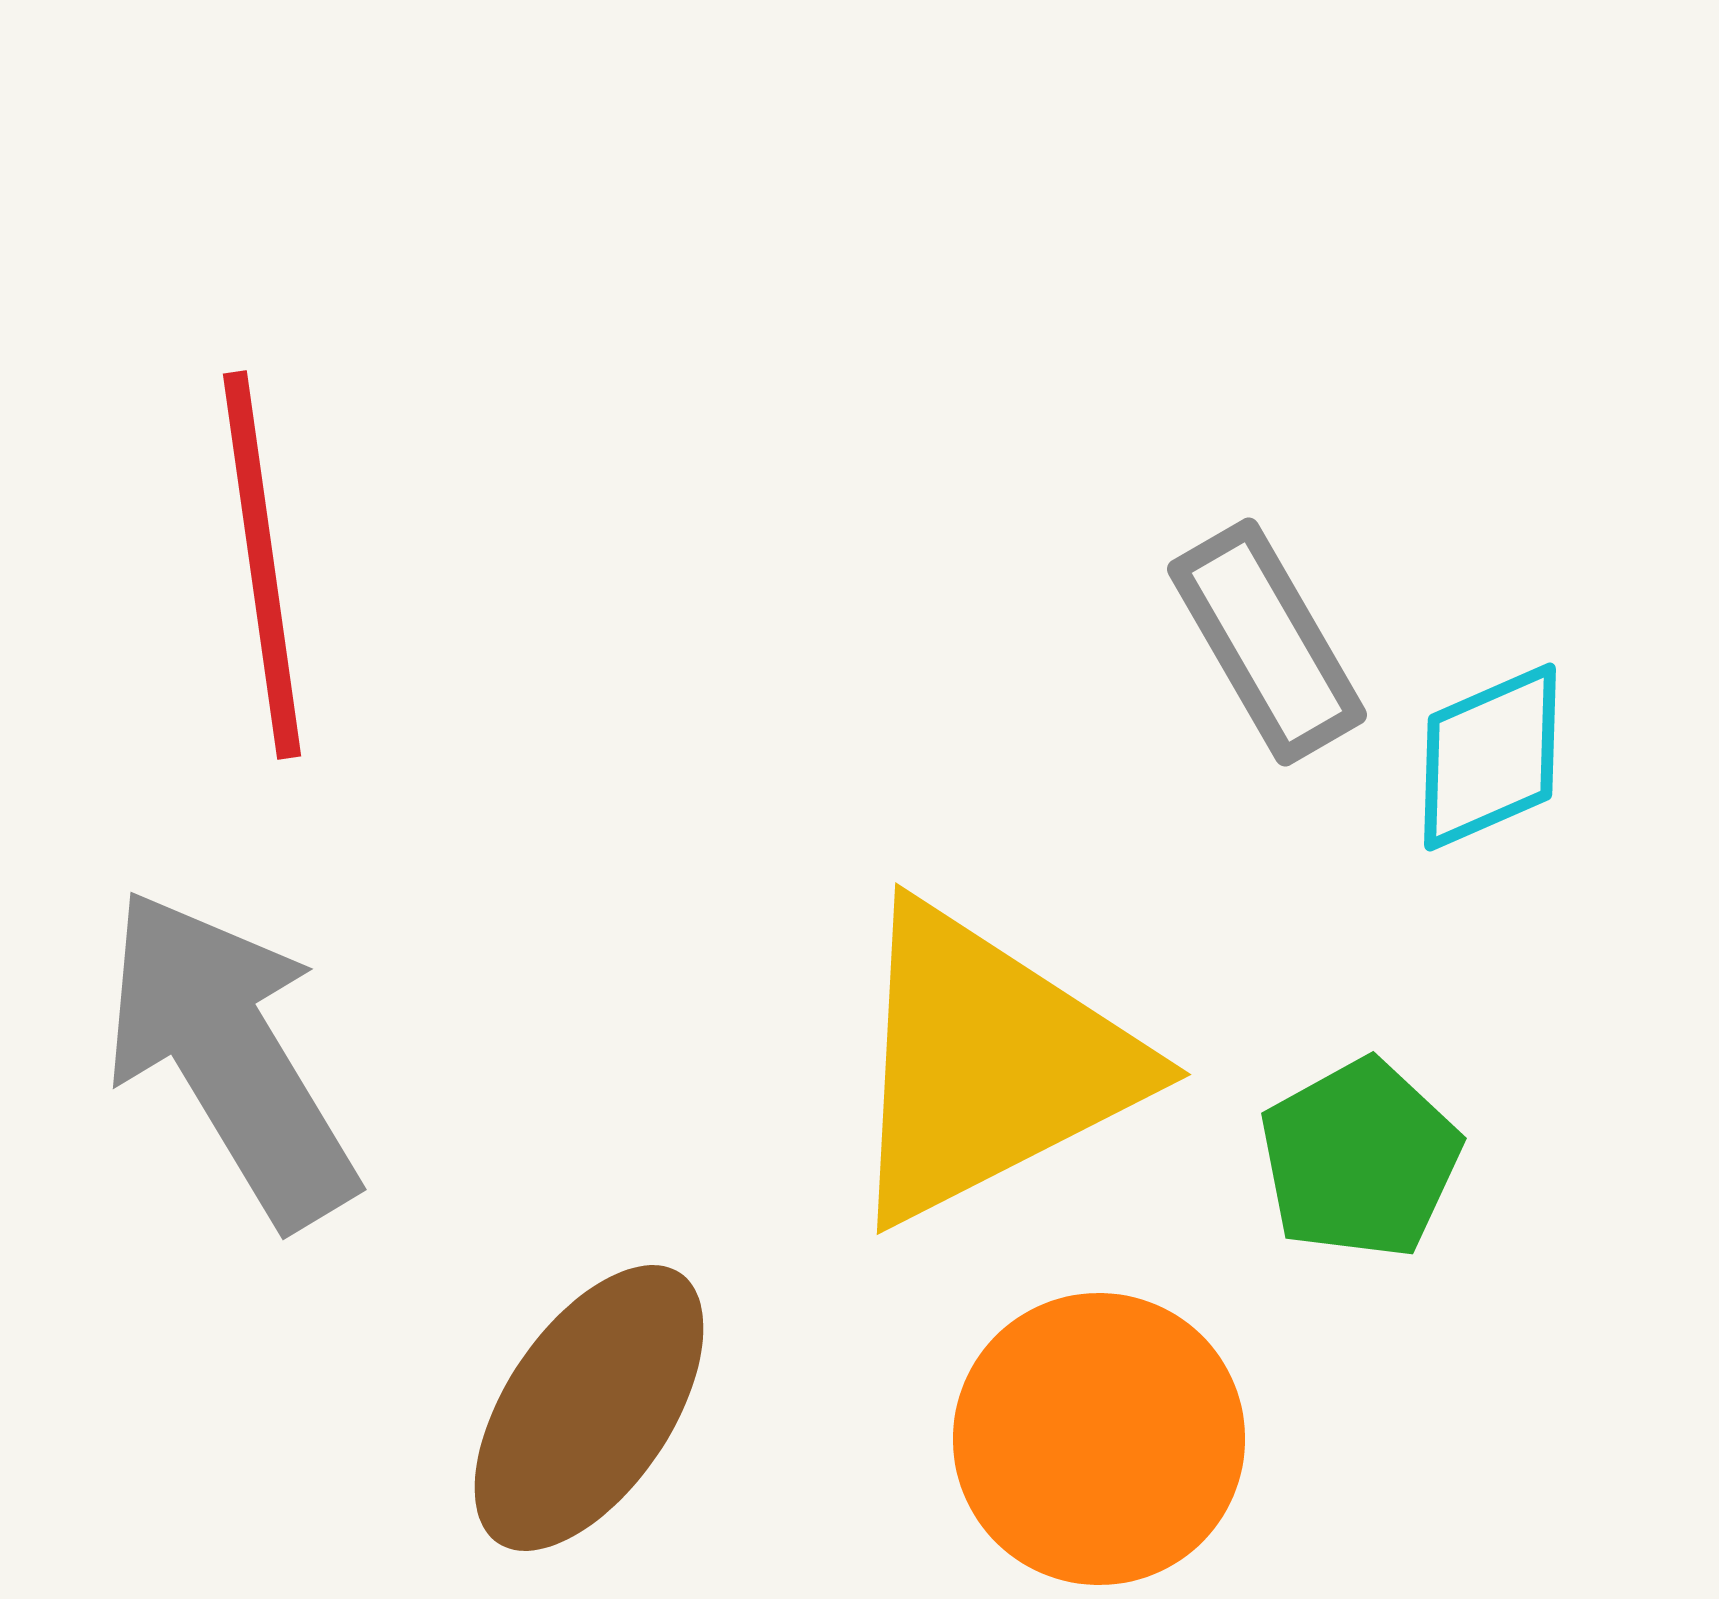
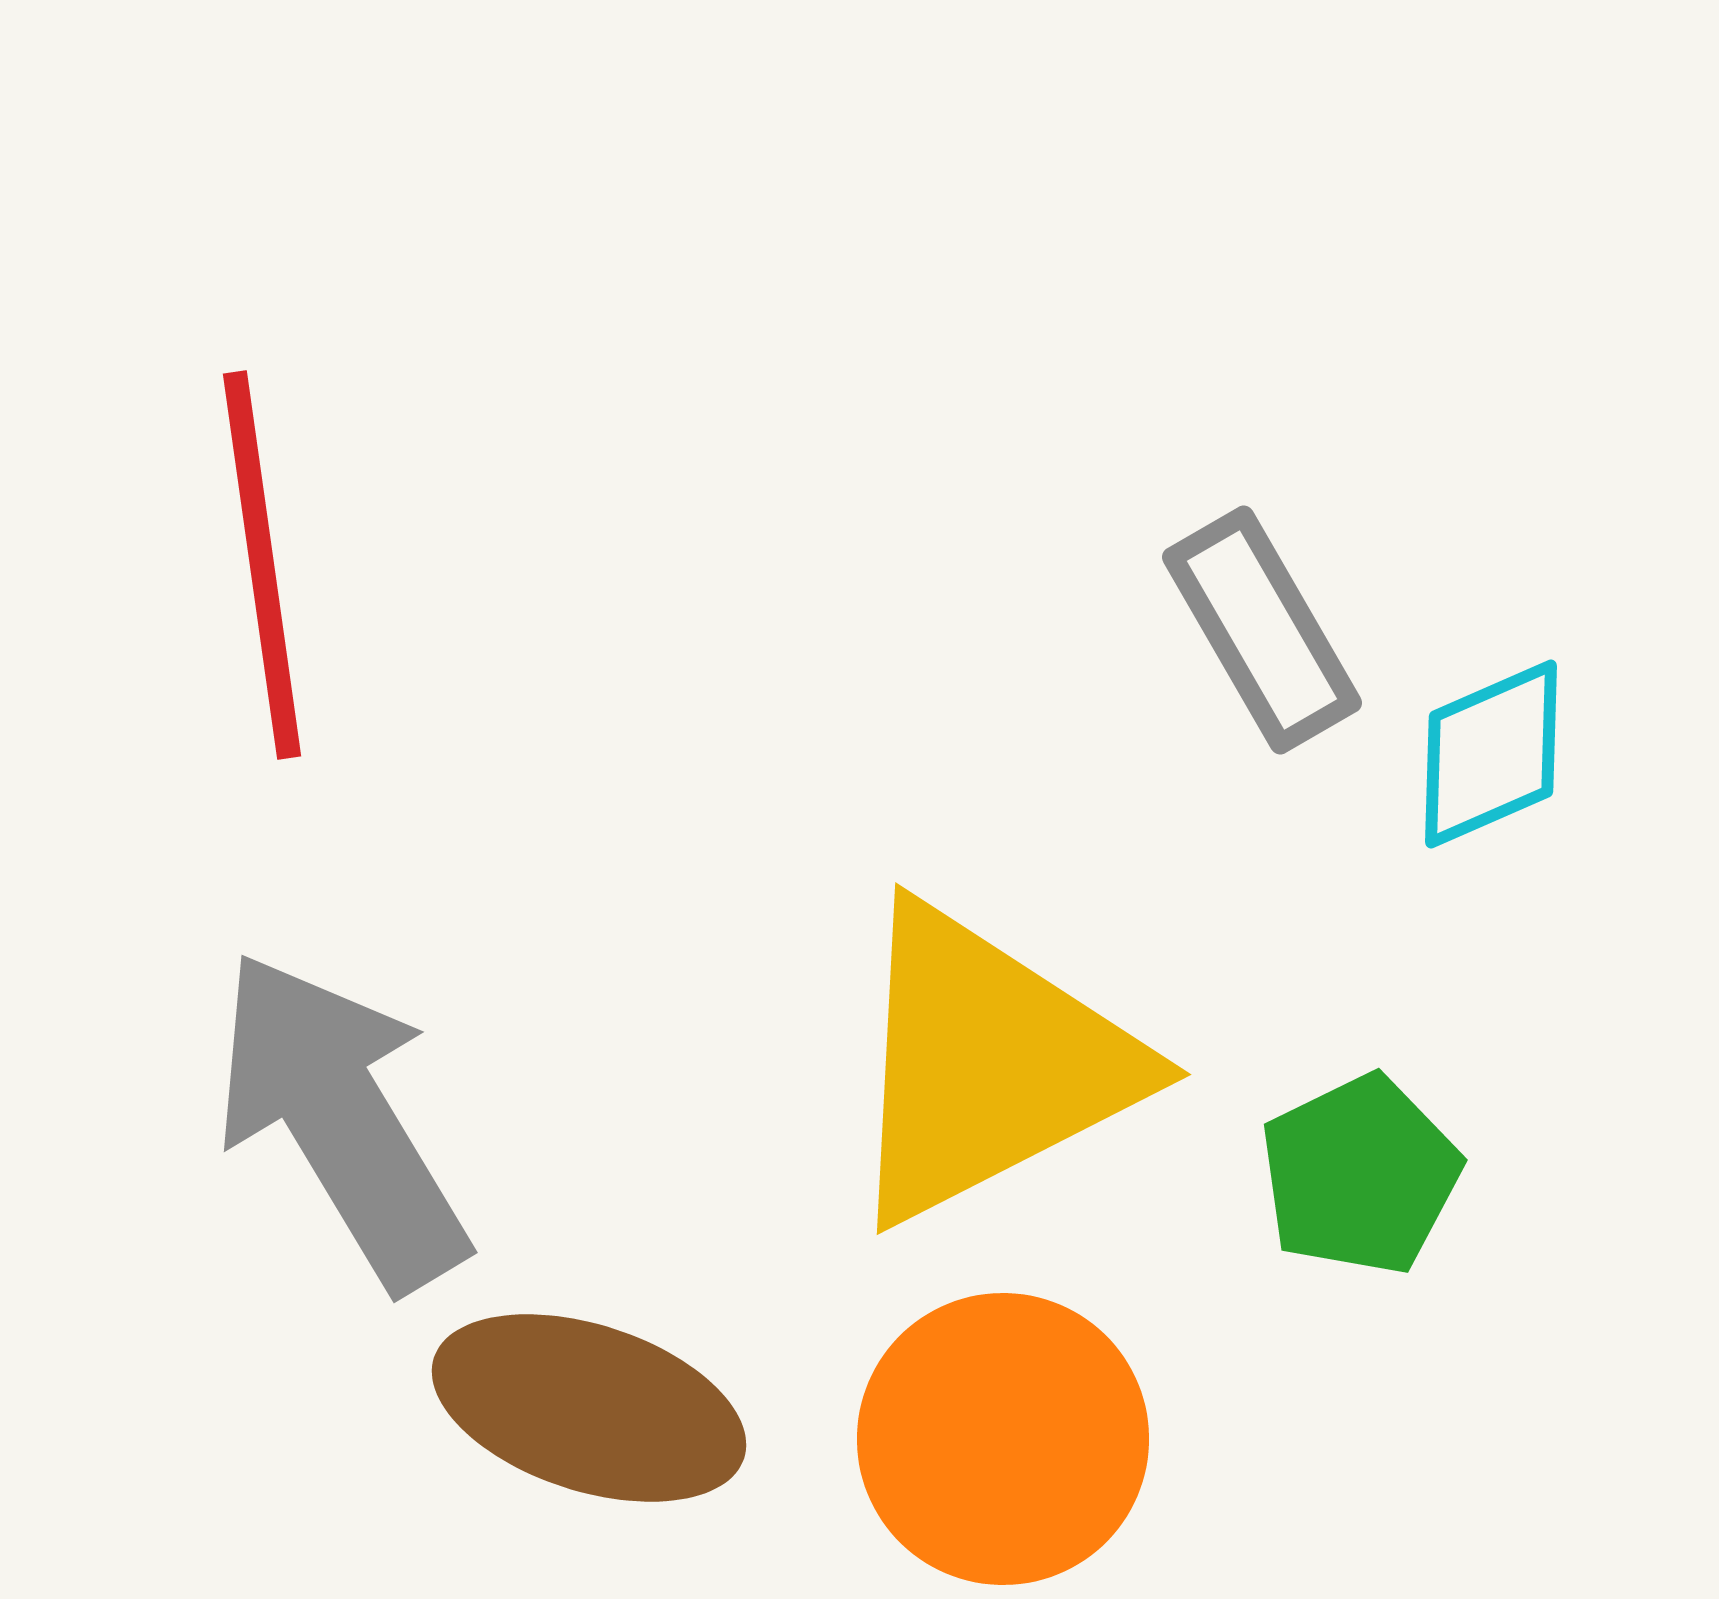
gray rectangle: moved 5 px left, 12 px up
cyan diamond: moved 1 px right, 3 px up
gray arrow: moved 111 px right, 63 px down
green pentagon: moved 16 px down; rotated 3 degrees clockwise
brown ellipse: rotated 74 degrees clockwise
orange circle: moved 96 px left
